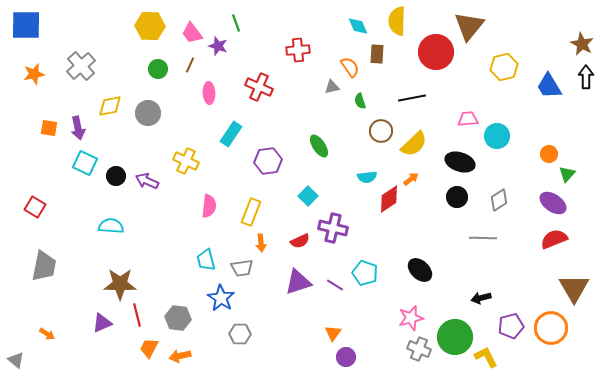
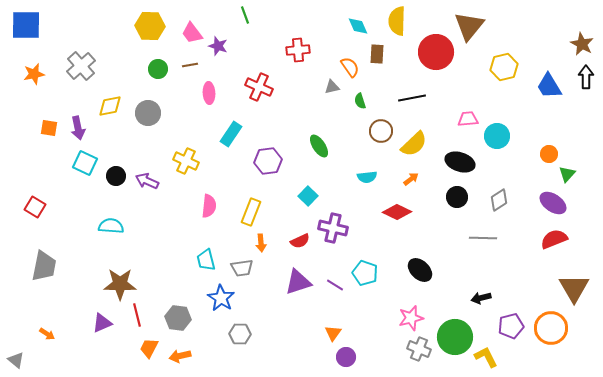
green line at (236, 23): moved 9 px right, 8 px up
brown line at (190, 65): rotated 56 degrees clockwise
red diamond at (389, 199): moved 8 px right, 13 px down; rotated 60 degrees clockwise
